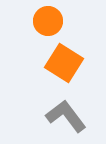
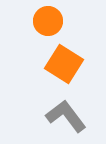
orange square: moved 1 px down
